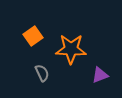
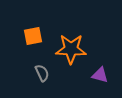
orange square: rotated 24 degrees clockwise
purple triangle: rotated 36 degrees clockwise
